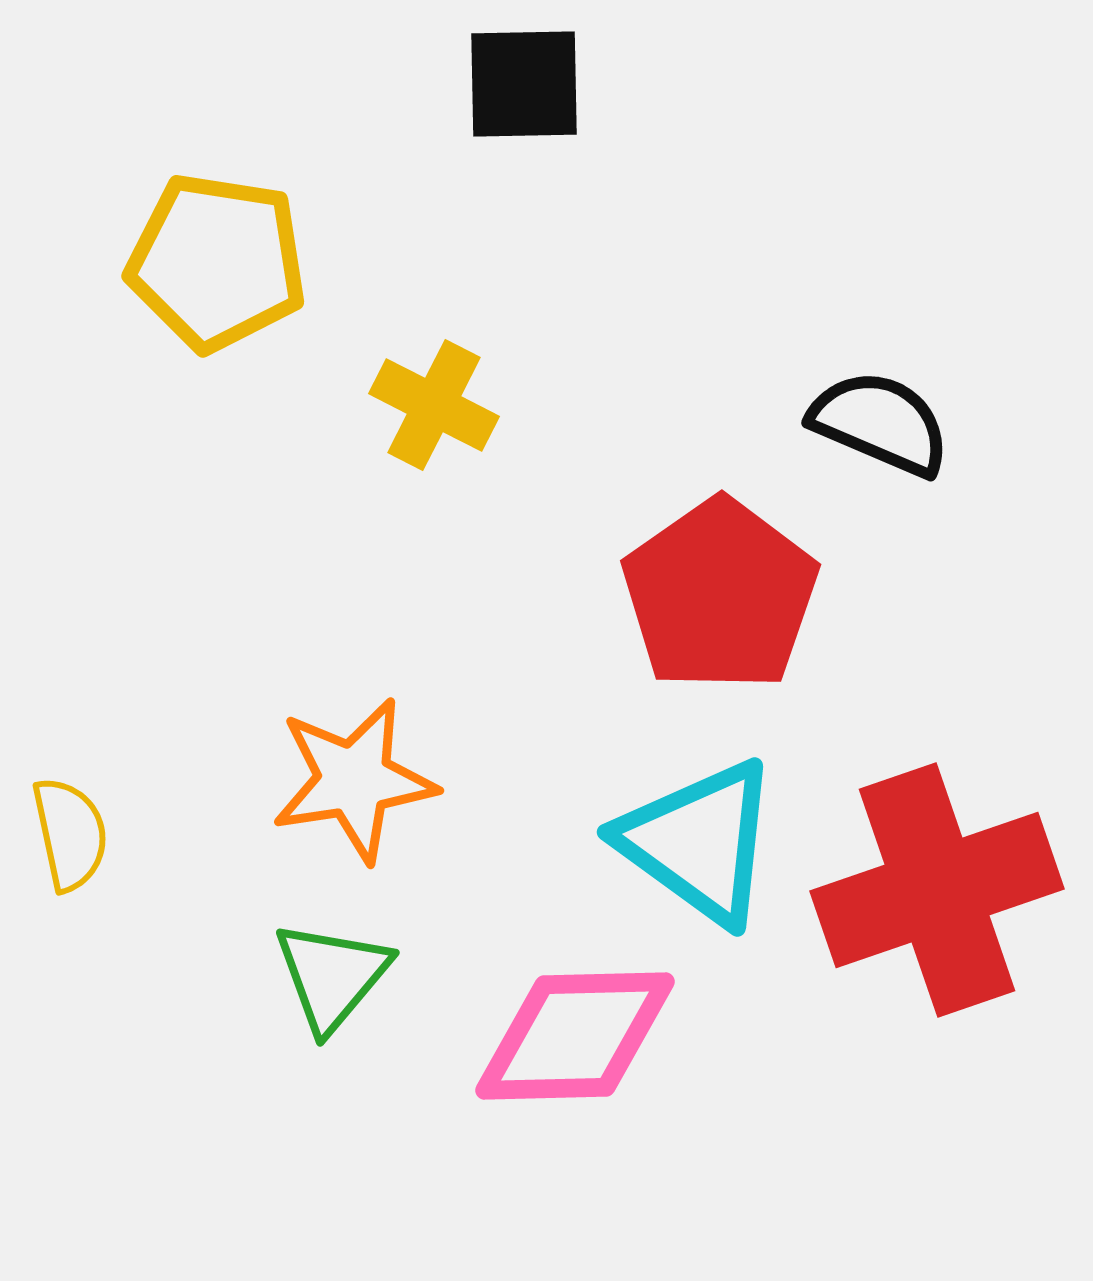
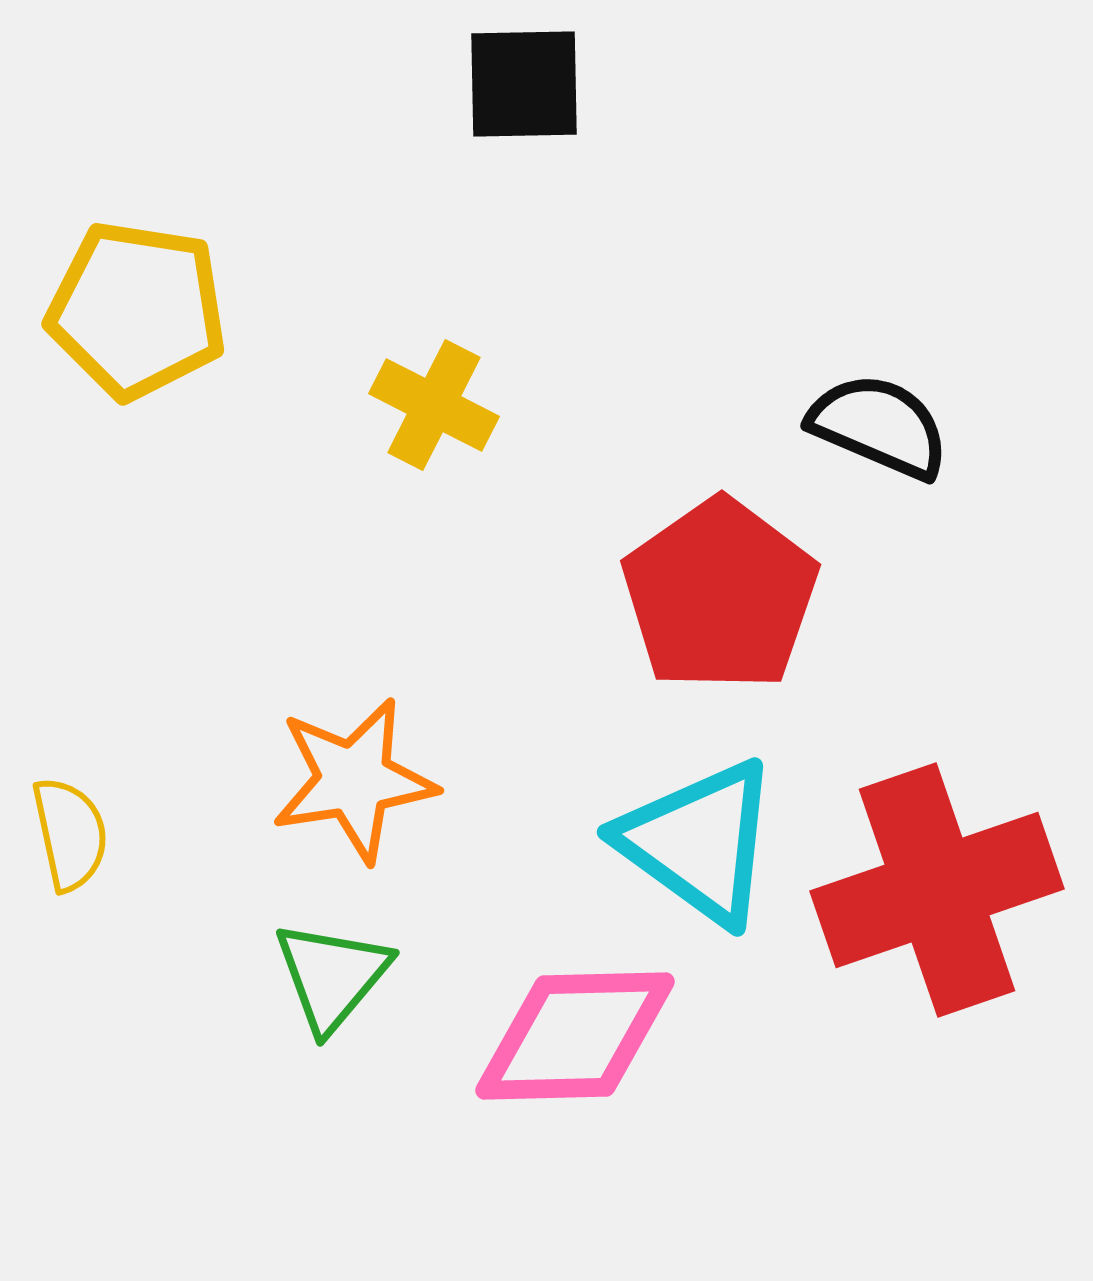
yellow pentagon: moved 80 px left, 48 px down
black semicircle: moved 1 px left, 3 px down
